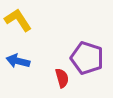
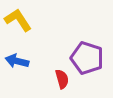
blue arrow: moved 1 px left
red semicircle: moved 1 px down
